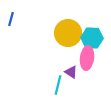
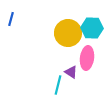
cyan hexagon: moved 10 px up
